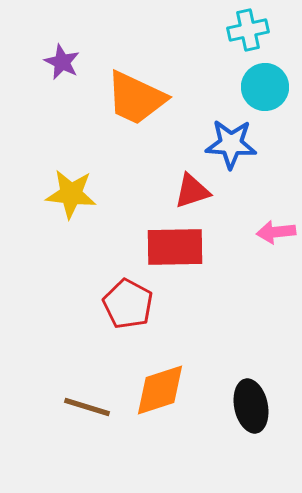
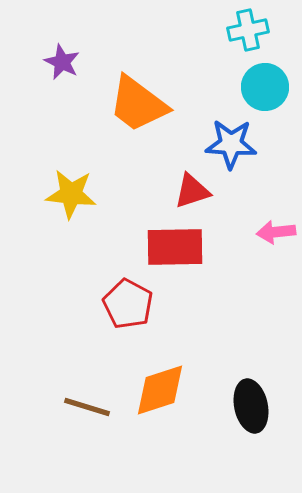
orange trapezoid: moved 2 px right, 6 px down; rotated 12 degrees clockwise
